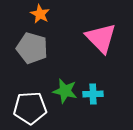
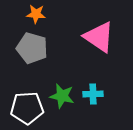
orange star: moved 4 px left; rotated 24 degrees counterclockwise
pink triangle: moved 2 px left, 1 px up; rotated 12 degrees counterclockwise
green star: moved 3 px left, 5 px down
white pentagon: moved 3 px left
